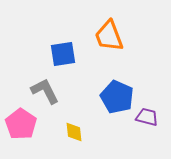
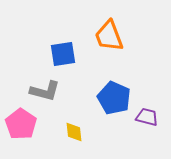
gray L-shape: rotated 132 degrees clockwise
blue pentagon: moved 3 px left, 1 px down
